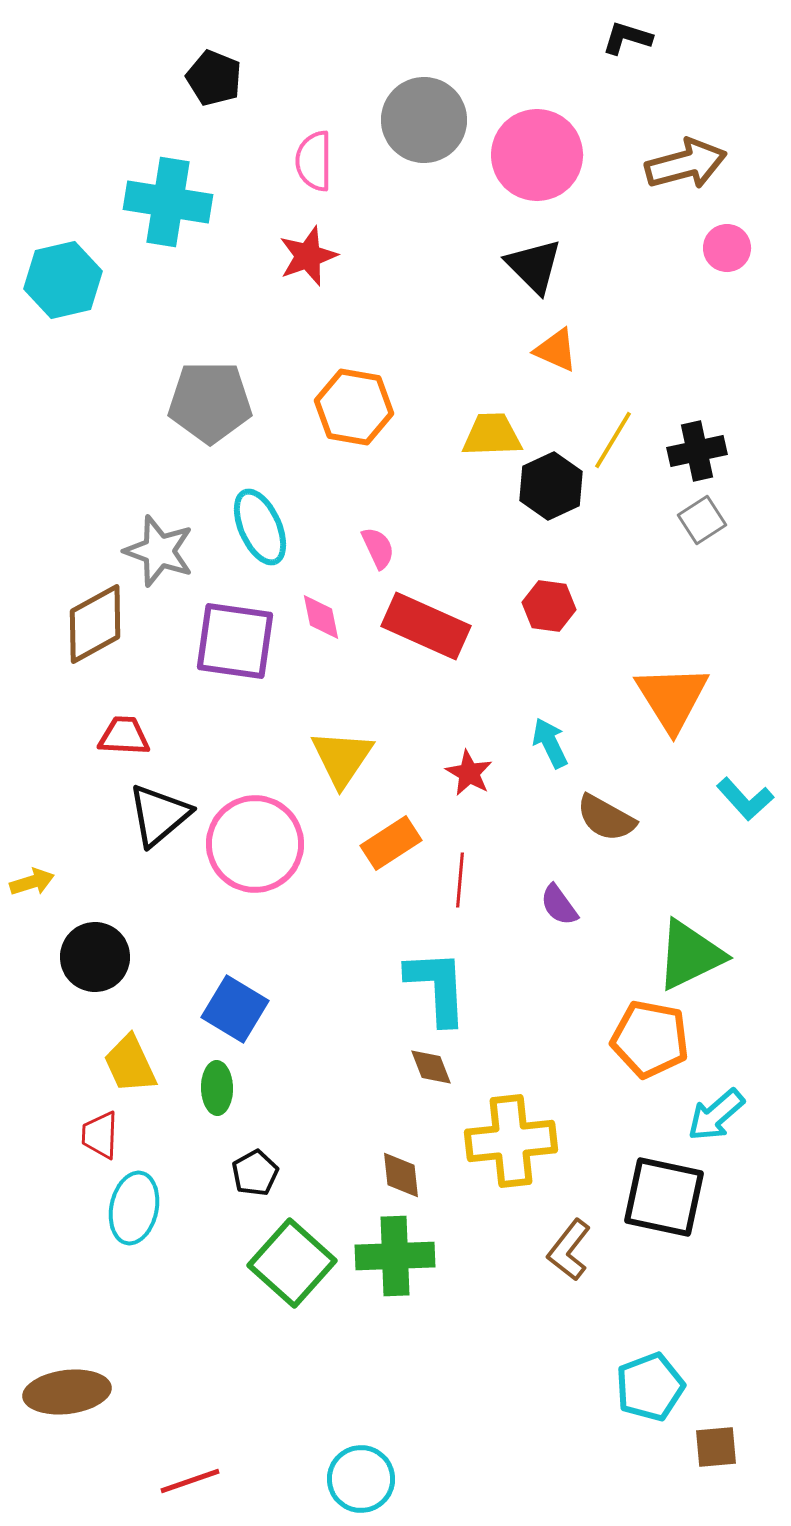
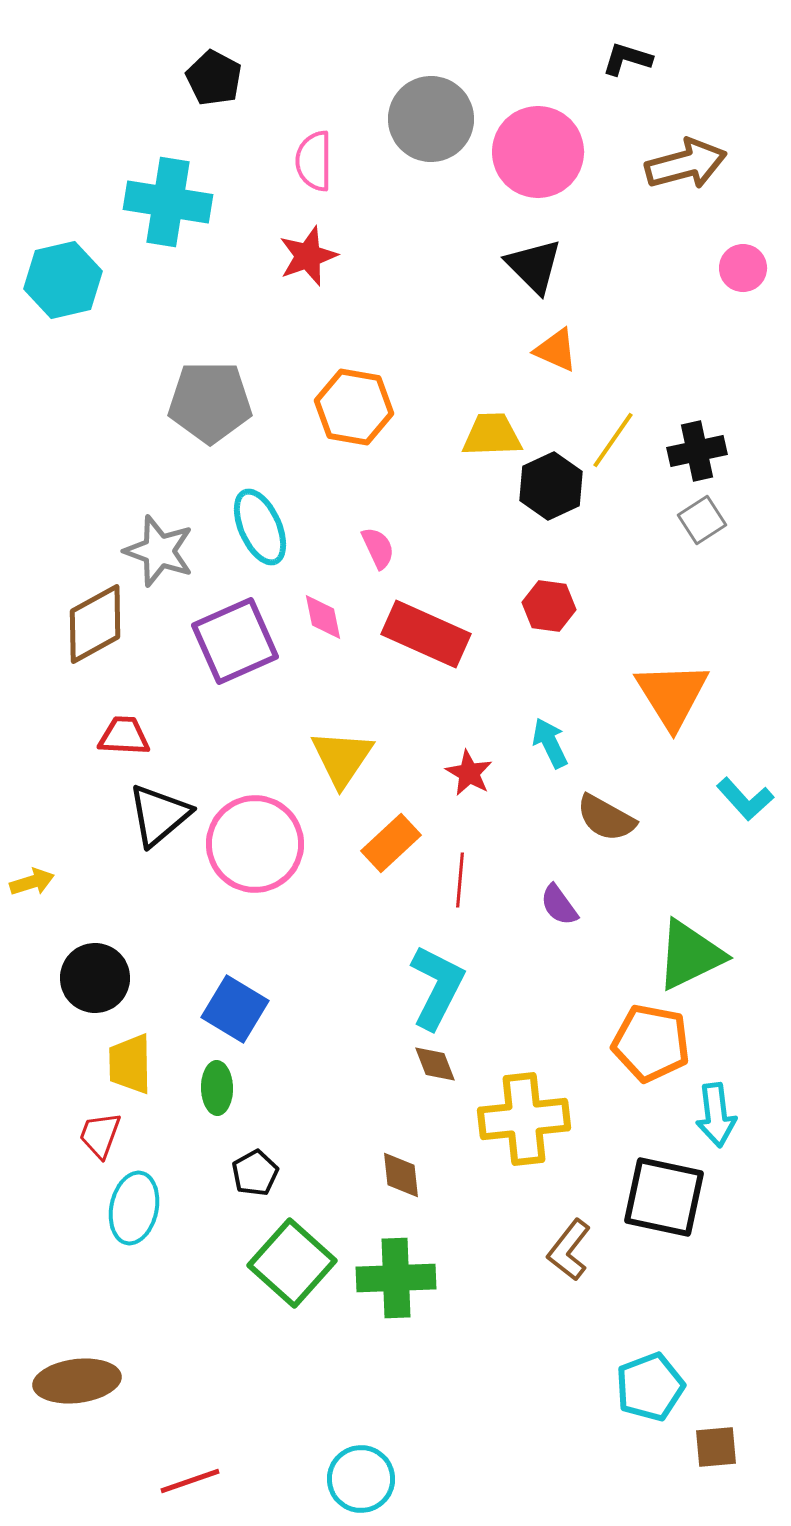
black L-shape at (627, 38): moved 21 px down
black pentagon at (214, 78): rotated 6 degrees clockwise
gray circle at (424, 120): moved 7 px right, 1 px up
pink circle at (537, 155): moved 1 px right, 3 px up
pink circle at (727, 248): moved 16 px right, 20 px down
yellow line at (613, 440): rotated 4 degrees clockwise
pink diamond at (321, 617): moved 2 px right
red rectangle at (426, 626): moved 8 px down
purple square at (235, 641): rotated 32 degrees counterclockwise
orange triangle at (672, 698): moved 3 px up
orange rectangle at (391, 843): rotated 10 degrees counterclockwise
black circle at (95, 957): moved 21 px down
cyan L-shape at (437, 987): rotated 30 degrees clockwise
orange pentagon at (650, 1039): moved 1 px right, 4 px down
yellow trapezoid at (130, 1064): rotated 24 degrees clockwise
brown diamond at (431, 1067): moved 4 px right, 3 px up
cyan arrow at (716, 1115): rotated 56 degrees counterclockwise
red trapezoid at (100, 1135): rotated 18 degrees clockwise
yellow cross at (511, 1141): moved 13 px right, 22 px up
green cross at (395, 1256): moved 1 px right, 22 px down
brown ellipse at (67, 1392): moved 10 px right, 11 px up
